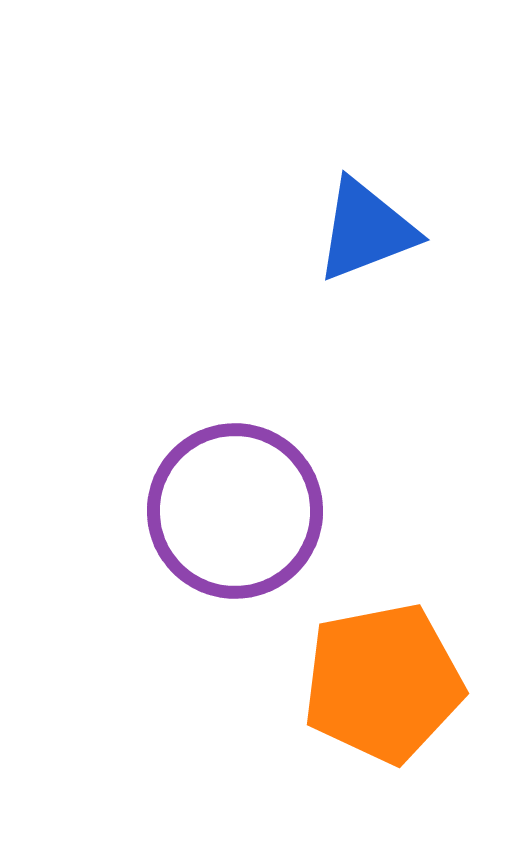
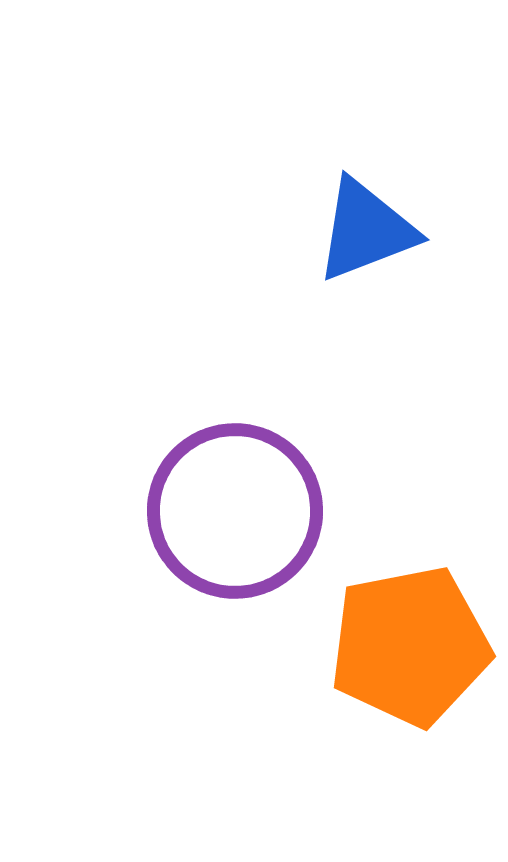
orange pentagon: moved 27 px right, 37 px up
